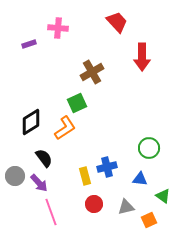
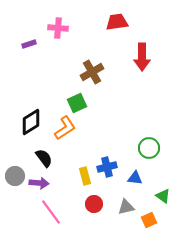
red trapezoid: rotated 55 degrees counterclockwise
blue triangle: moved 5 px left, 1 px up
purple arrow: rotated 42 degrees counterclockwise
pink line: rotated 16 degrees counterclockwise
